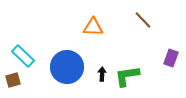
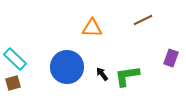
brown line: rotated 72 degrees counterclockwise
orange triangle: moved 1 px left, 1 px down
cyan rectangle: moved 8 px left, 3 px down
black arrow: rotated 40 degrees counterclockwise
brown square: moved 3 px down
